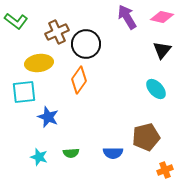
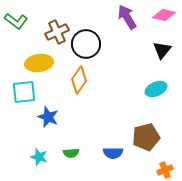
pink diamond: moved 2 px right, 2 px up
cyan ellipse: rotated 70 degrees counterclockwise
